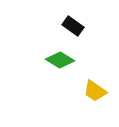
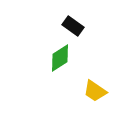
green diamond: moved 2 px up; rotated 64 degrees counterclockwise
